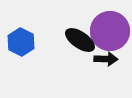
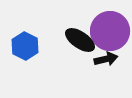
blue hexagon: moved 4 px right, 4 px down
black arrow: rotated 15 degrees counterclockwise
